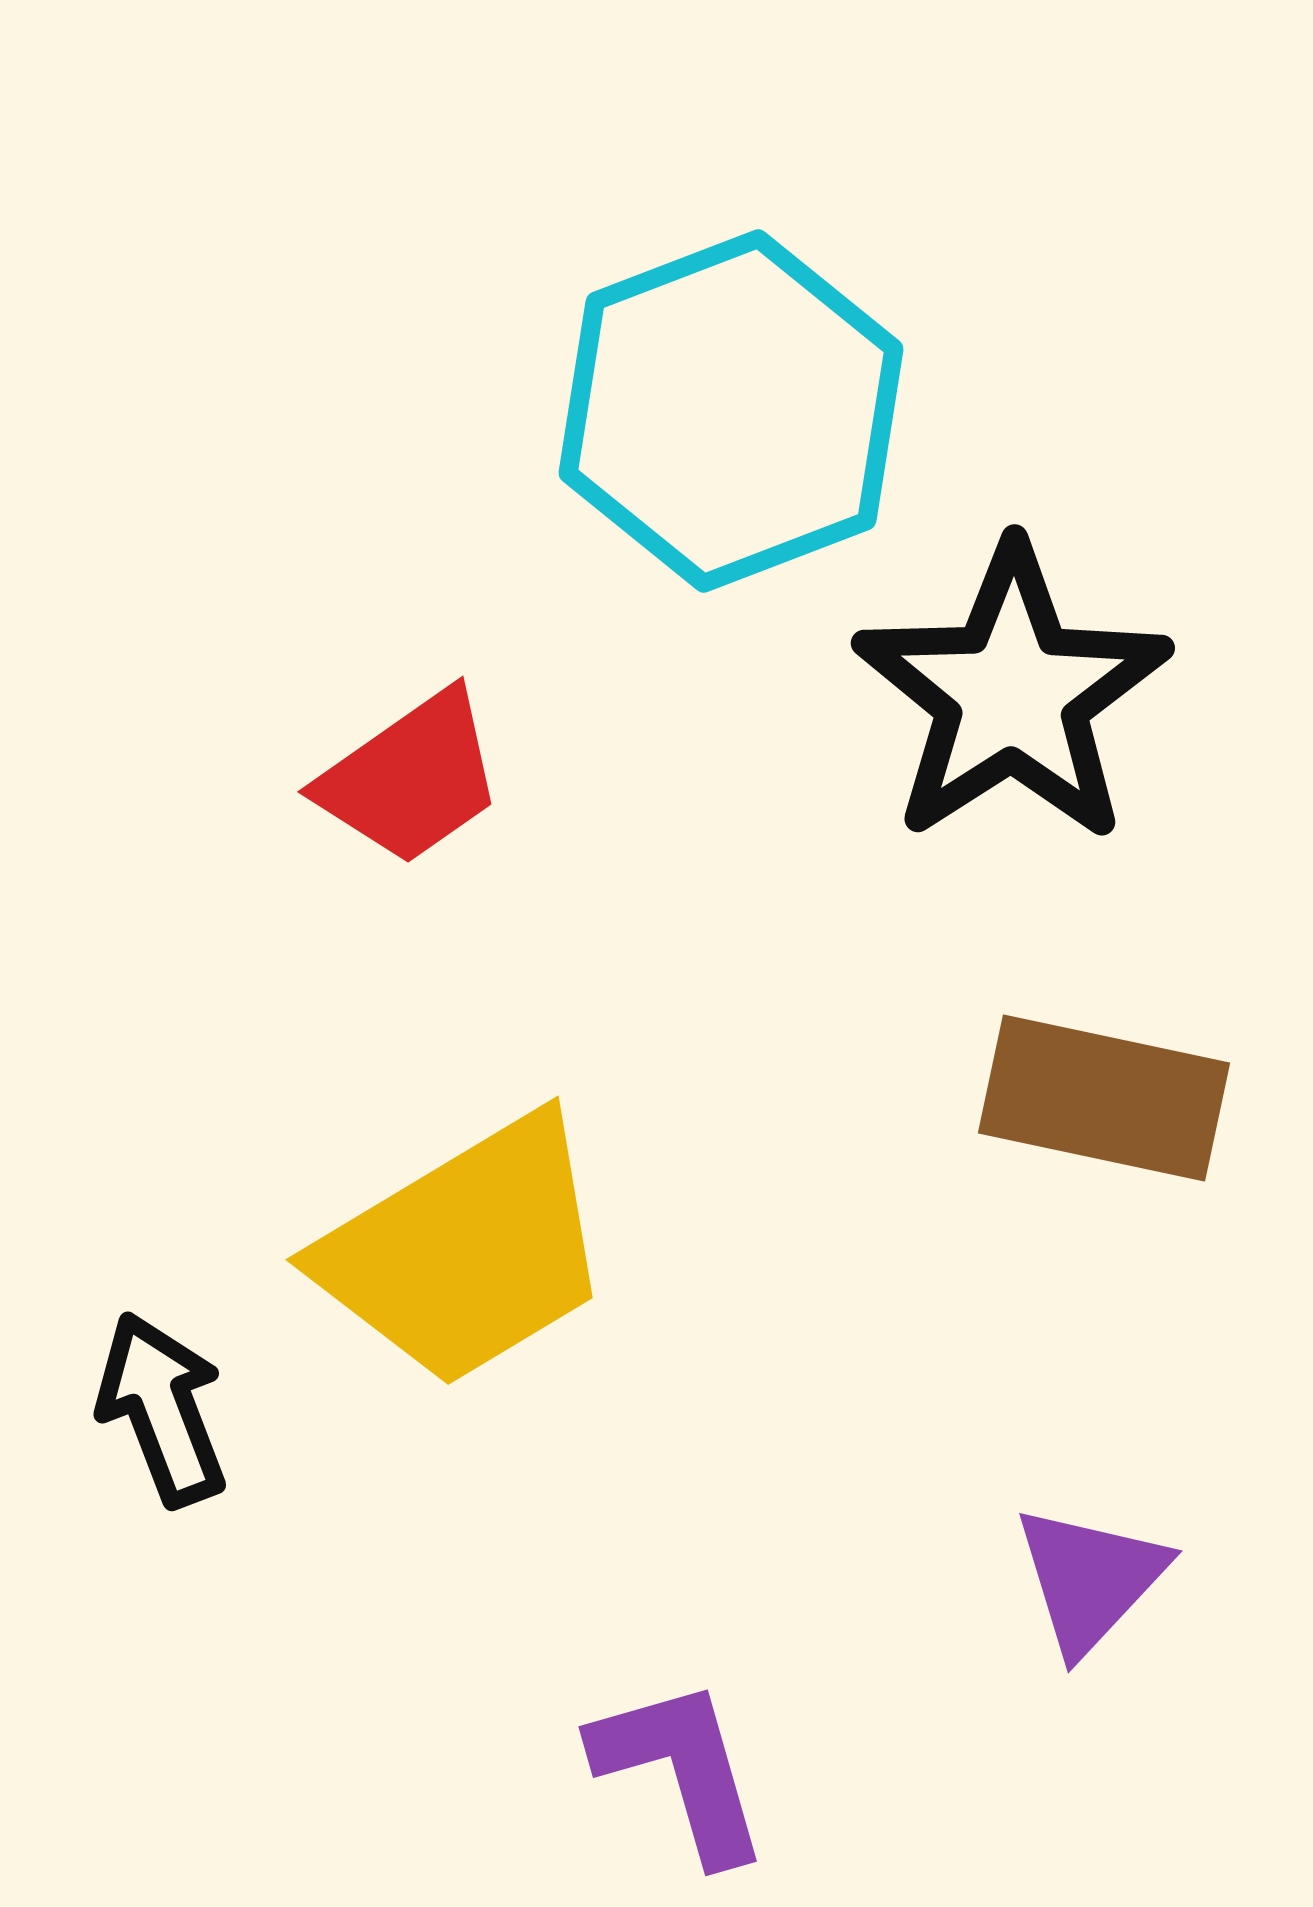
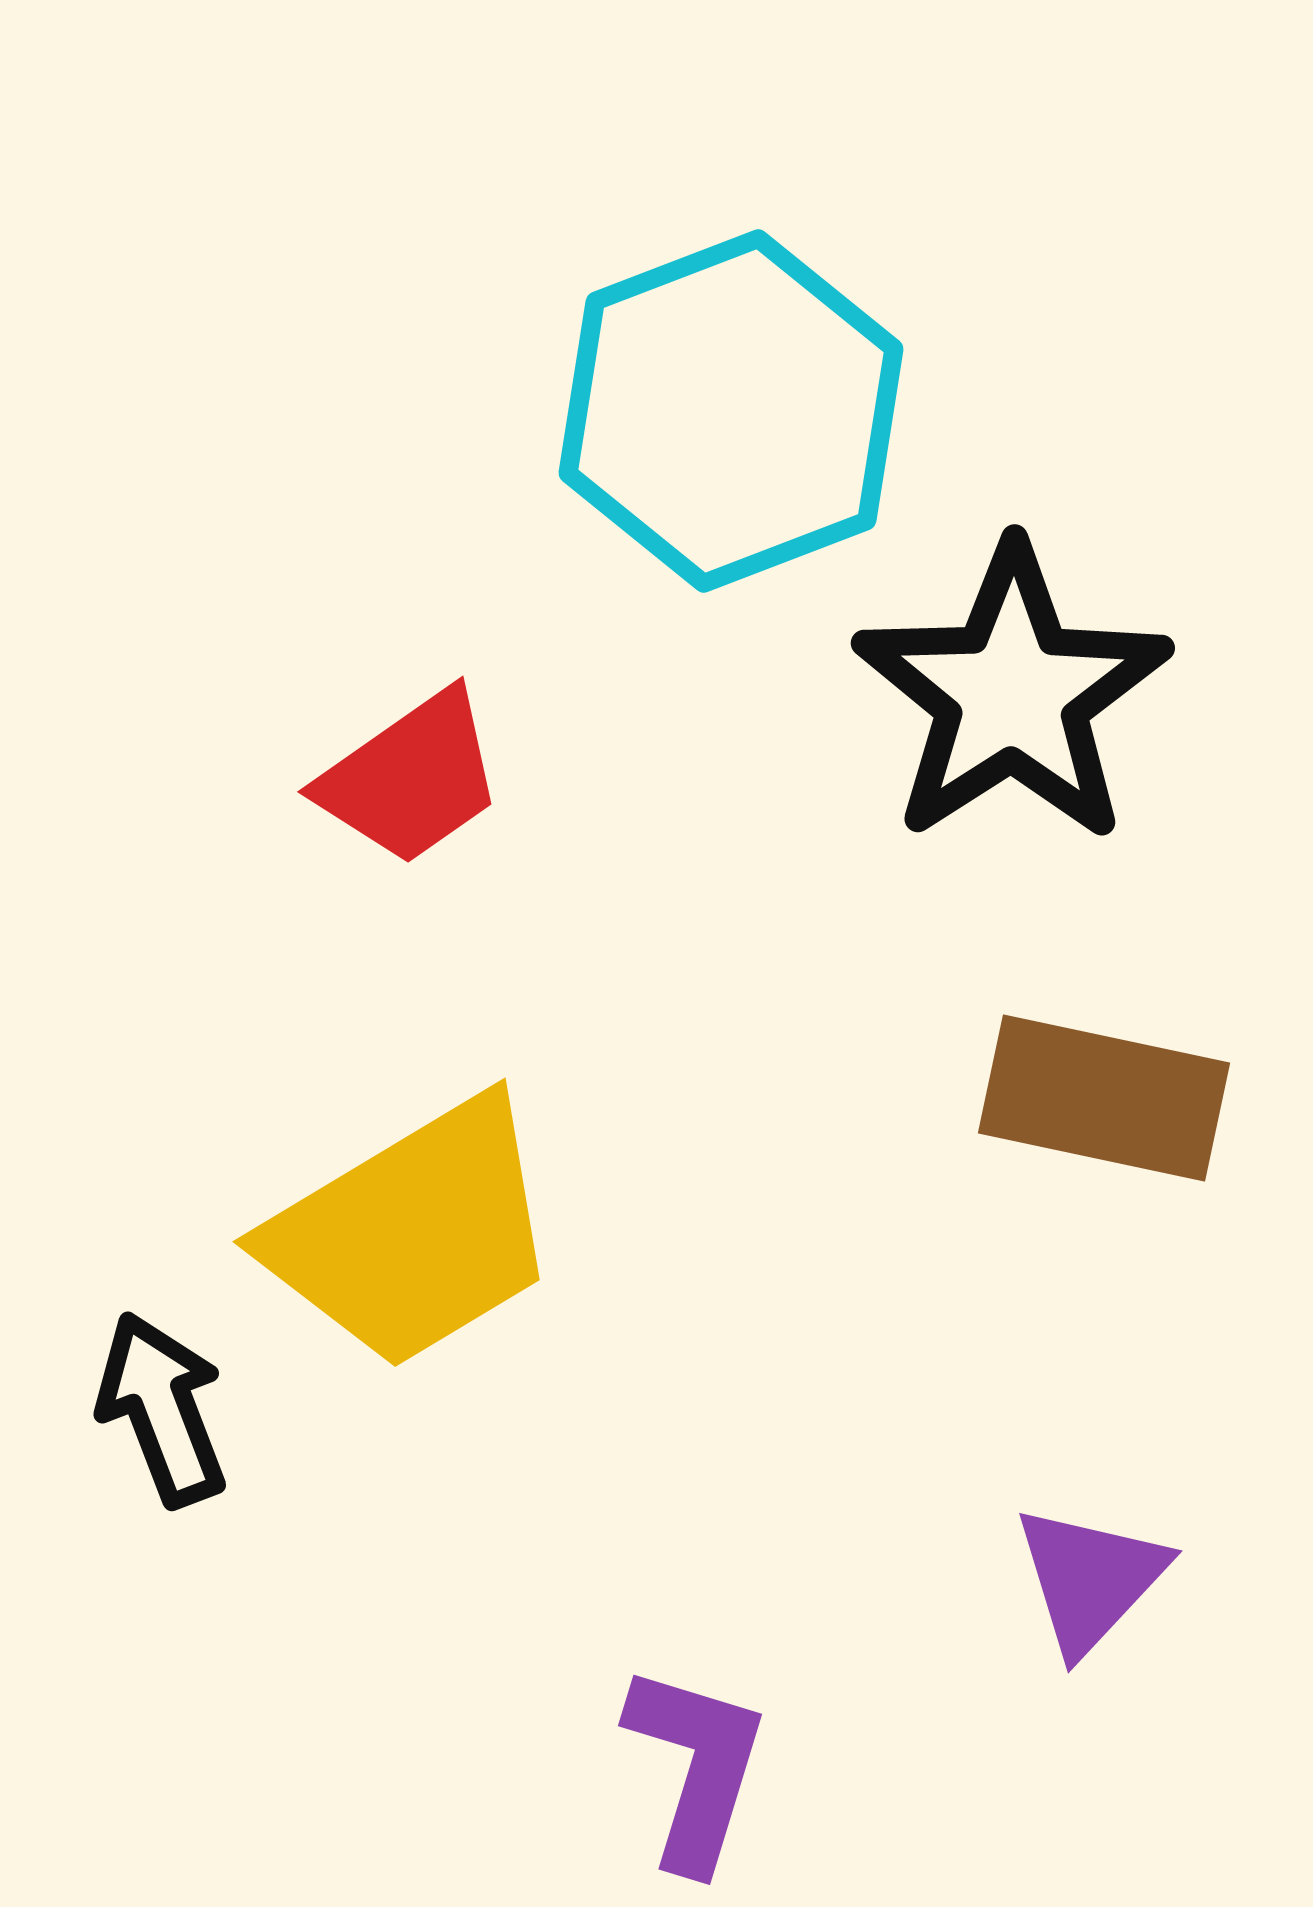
yellow trapezoid: moved 53 px left, 18 px up
purple L-shape: moved 15 px right, 3 px up; rotated 33 degrees clockwise
